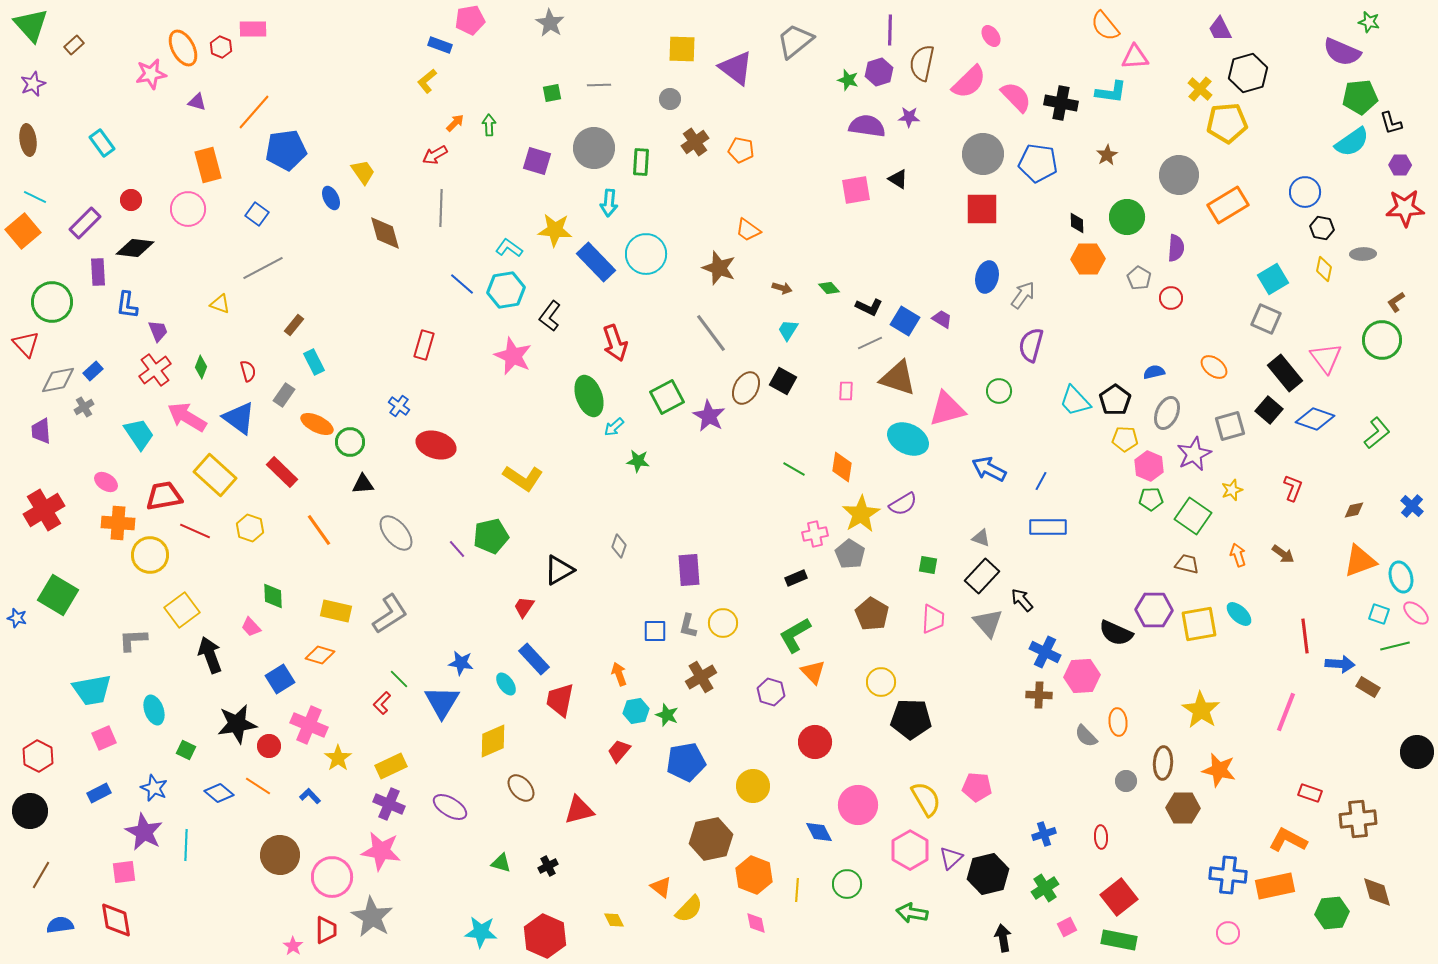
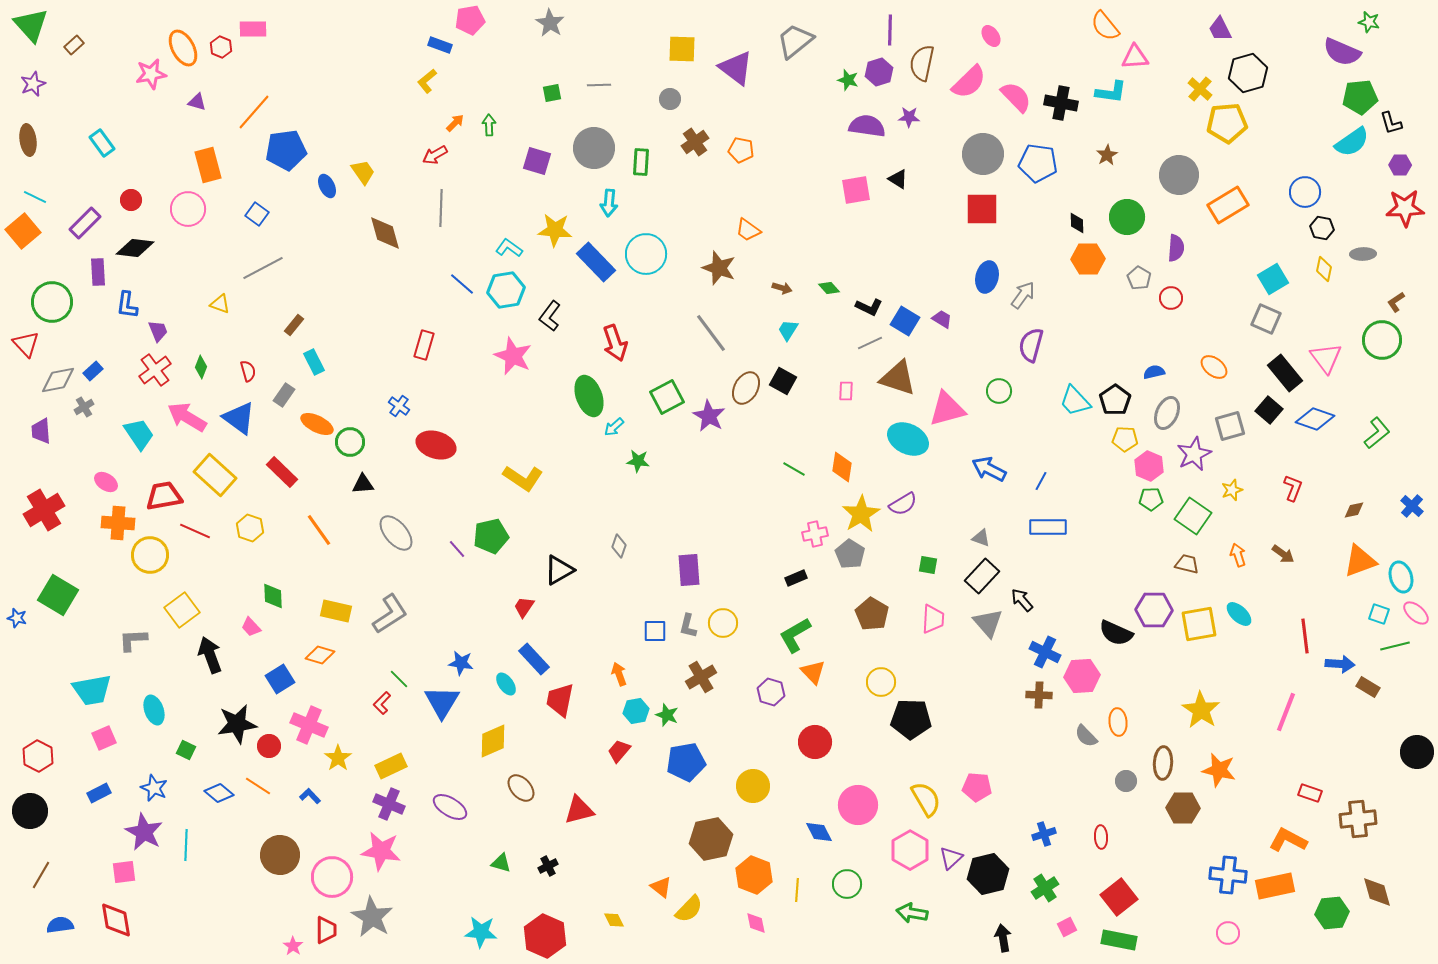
blue ellipse at (331, 198): moved 4 px left, 12 px up
